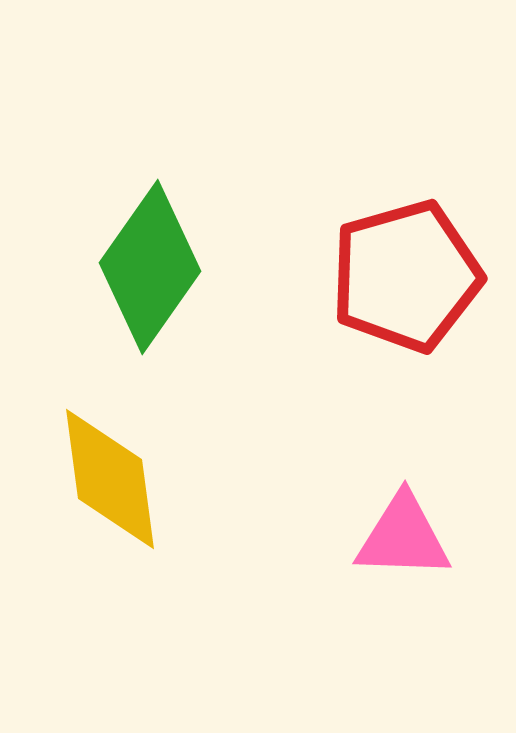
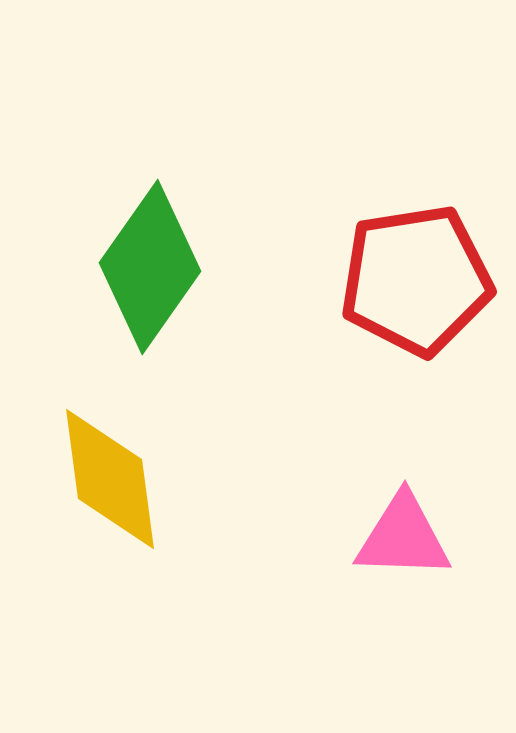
red pentagon: moved 10 px right, 4 px down; rotated 7 degrees clockwise
